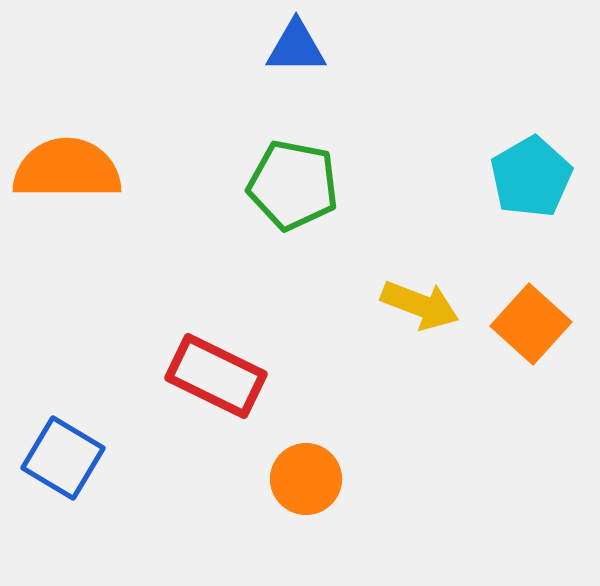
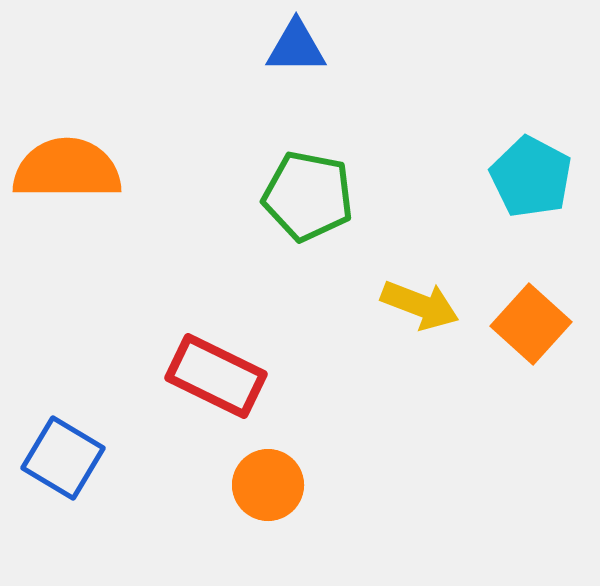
cyan pentagon: rotated 14 degrees counterclockwise
green pentagon: moved 15 px right, 11 px down
orange circle: moved 38 px left, 6 px down
